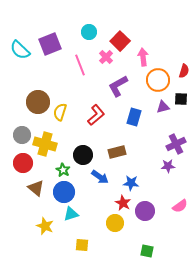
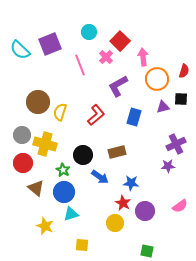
orange circle: moved 1 px left, 1 px up
